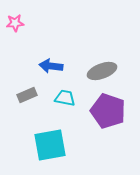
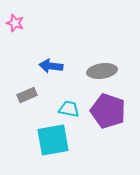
pink star: rotated 24 degrees clockwise
gray ellipse: rotated 12 degrees clockwise
cyan trapezoid: moved 4 px right, 11 px down
cyan square: moved 3 px right, 5 px up
